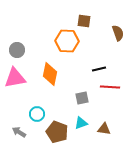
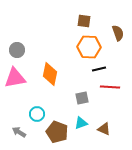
orange hexagon: moved 22 px right, 6 px down
brown triangle: rotated 16 degrees clockwise
